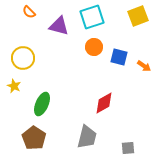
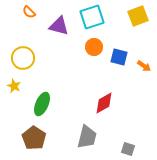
gray square: moved 1 px down; rotated 24 degrees clockwise
